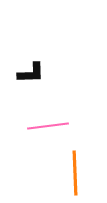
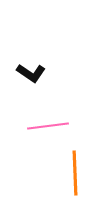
black L-shape: rotated 36 degrees clockwise
